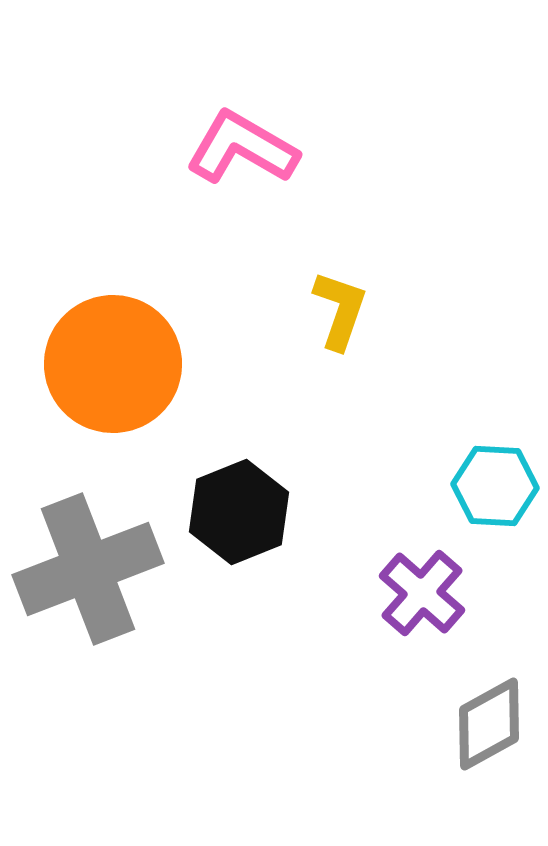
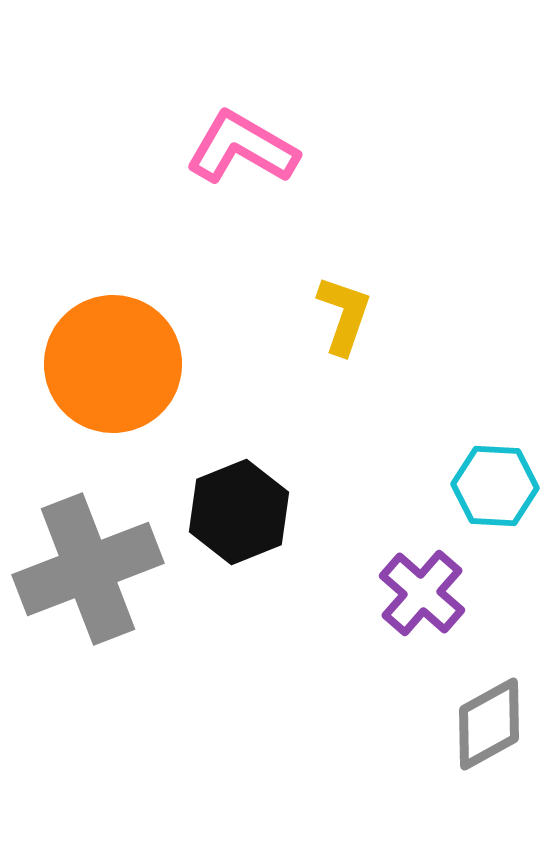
yellow L-shape: moved 4 px right, 5 px down
